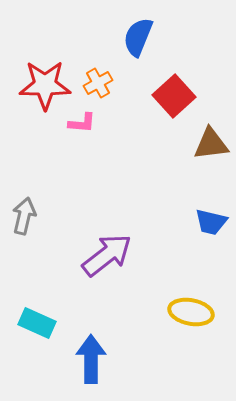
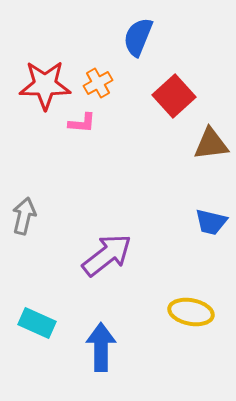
blue arrow: moved 10 px right, 12 px up
